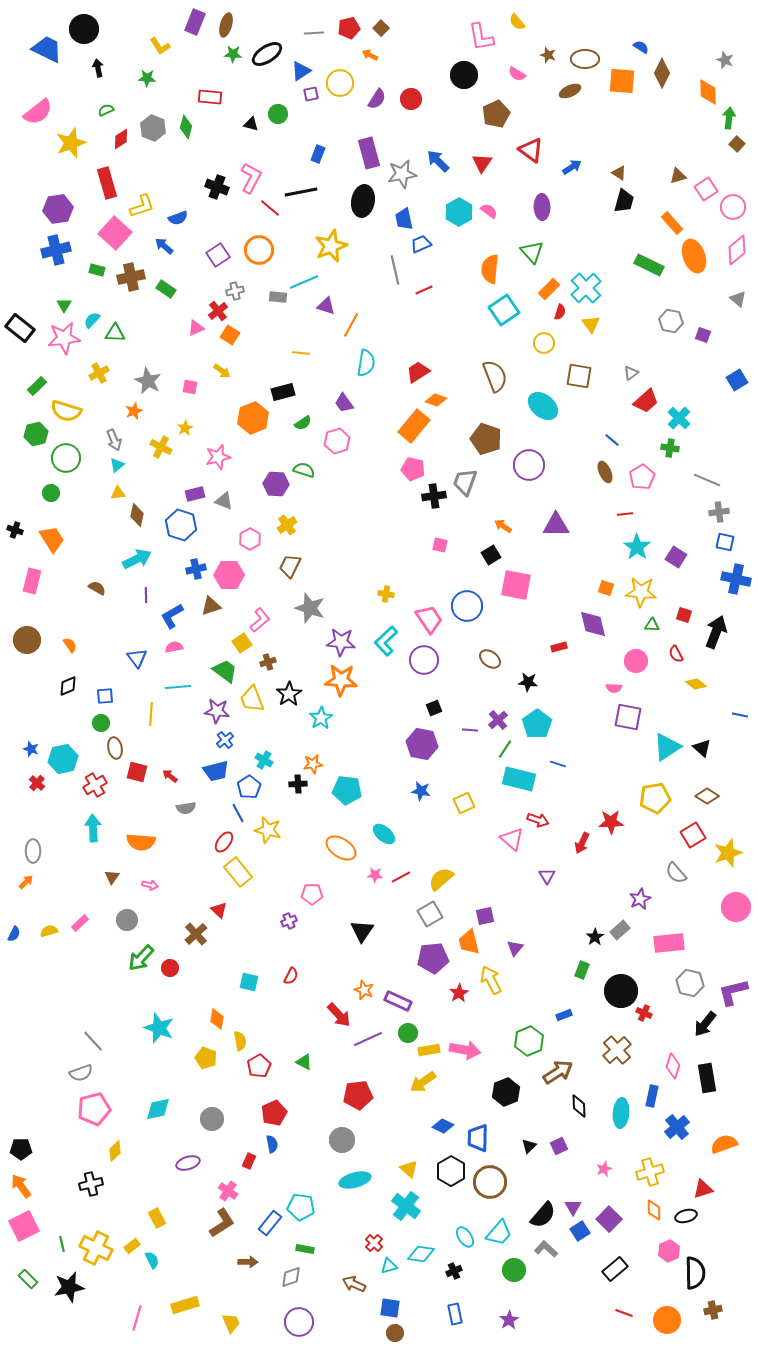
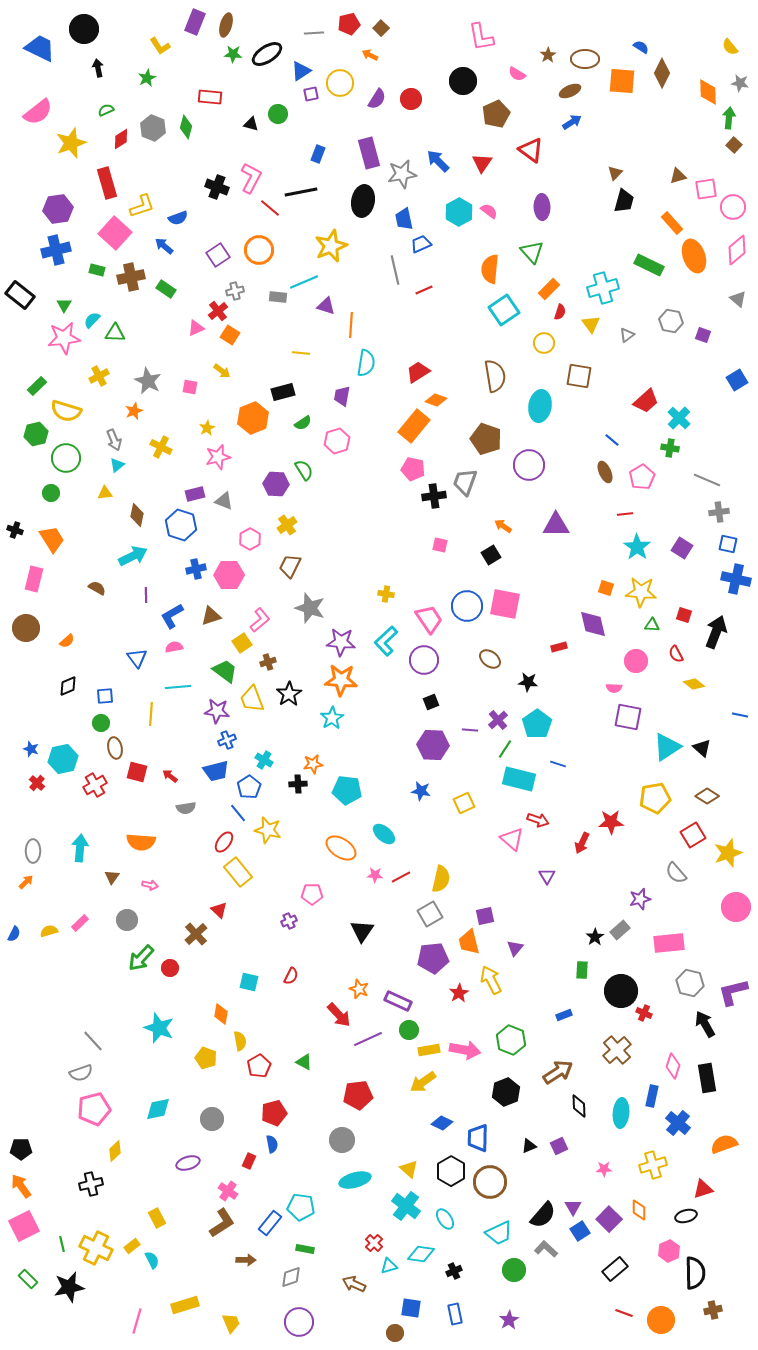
yellow semicircle at (517, 22): moved 213 px right, 25 px down
red pentagon at (349, 28): moved 4 px up
blue trapezoid at (47, 49): moved 7 px left, 1 px up
brown star at (548, 55): rotated 21 degrees clockwise
gray star at (725, 60): moved 15 px right, 23 px down; rotated 12 degrees counterclockwise
black circle at (464, 75): moved 1 px left, 6 px down
green star at (147, 78): rotated 30 degrees counterclockwise
brown square at (737, 144): moved 3 px left, 1 px down
blue arrow at (572, 167): moved 45 px up
brown triangle at (619, 173): moved 4 px left; rotated 42 degrees clockwise
pink square at (706, 189): rotated 25 degrees clockwise
cyan cross at (586, 288): moved 17 px right; rotated 28 degrees clockwise
orange line at (351, 325): rotated 25 degrees counterclockwise
black rectangle at (20, 328): moved 33 px up
yellow cross at (99, 373): moved 3 px down
gray triangle at (631, 373): moved 4 px left, 38 px up
brown semicircle at (495, 376): rotated 12 degrees clockwise
purple trapezoid at (344, 403): moved 2 px left, 7 px up; rotated 45 degrees clockwise
cyan ellipse at (543, 406): moved 3 px left; rotated 60 degrees clockwise
yellow star at (185, 428): moved 22 px right
green semicircle at (304, 470): rotated 40 degrees clockwise
yellow triangle at (118, 493): moved 13 px left
blue square at (725, 542): moved 3 px right, 2 px down
purple square at (676, 557): moved 6 px right, 9 px up
cyan arrow at (137, 559): moved 4 px left, 3 px up
pink rectangle at (32, 581): moved 2 px right, 2 px up
pink square at (516, 585): moved 11 px left, 19 px down
brown triangle at (211, 606): moved 10 px down
brown circle at (27, 640): moved 1 px left, 12 px up
orange semicircle at (70, 645): moved 3 px left, 4 px up; rotated 84 degrees clockwise
yellow diamond at (696, 684): moved 2 px left
black square at (434, 708): moved 3 px left, 6 px up
cyan star at (321, 718): moved 11 px right
blue cross at (225, 740): moved 2 px right; rotated 18 degrees clockwise
purple hexagon at (422, 744): moved 11 px right, 1 px down; rotated 8 degrees counterclockwise
blue line at (238, 813): rotated 12 degrees counterclockwise
cyan arrow at (93, 828): moved 13 px left, 20 px down; rotated 8 degrees clockwise
yellow semicircle at (441, 879): rotated 144 degrees clockwise
purple star at (640, 899): rotated 10 degrees clockwise
green rectangle at (582, 970): rotated 18 degrees counterclockwise
orange star at (364, 990): moved 5 px left, 1 px up
orange diamond at (217, 1019): moved 4 px right, 5 px up
black arrow at (705, 1024): rotated 112 degrees clockwise
green circle at (408, 1033): moved 1 px right, 3 px up
green hexagon at (529, 1041): moved 18 px left, 1 px up; rotated 16 degrees counterclockwise
red pentagon at (274, 1113): rotated 10 degrees clockwise
blue diamond at (443, 1126): moved 1 px left, 3 px up
blue cross at (677, 1127): moved 1 px right, 4 px up; rotated 10 degrees counterclockwise
black triangle at (529, 1146): rotated 21 degrees clockwise
pink star at (604, 1169): rotated 21 degrees clockwise
yellow cross at (650, 1172): moved 3 px right, 7 px up
orange diamond at (654, 1210): moved 15 px left
cyan trapezoid at (499, 1233): rotated 24 degrees clockwise
cyan ellipse at (465, 1237): moved 20 px left, 18 px up
brown arrow at (248, 1262): moved 2 px left, 2 px up
blue square at (390, 1308): moved 21 px right
pink line at (137, 1318): moved 3 px down
orange circle at (667, 1320): moved 6 px left
